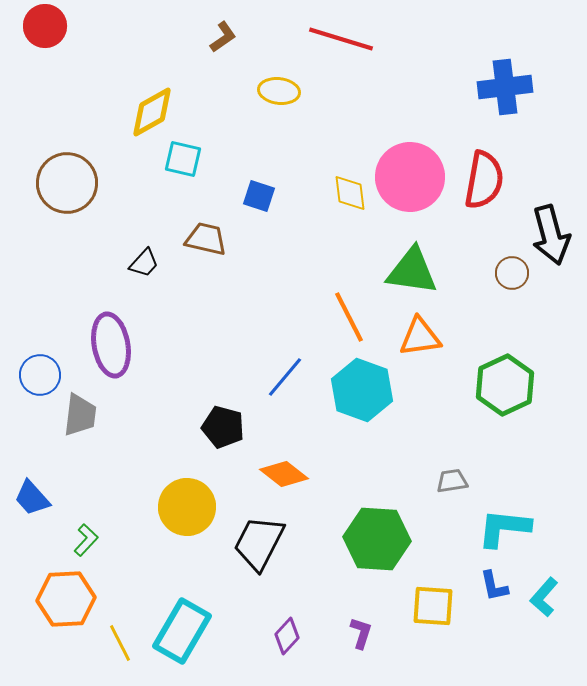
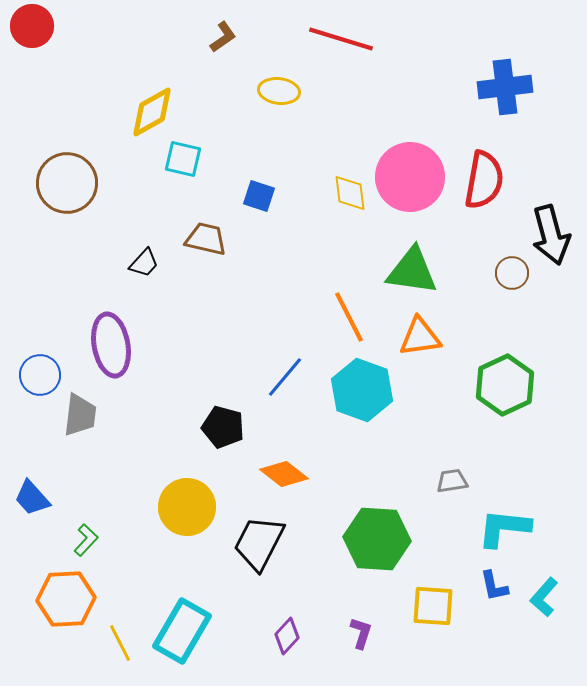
red circle at (45, 26): moved 13 px left
